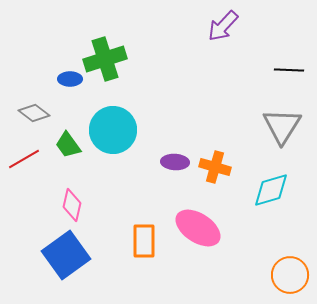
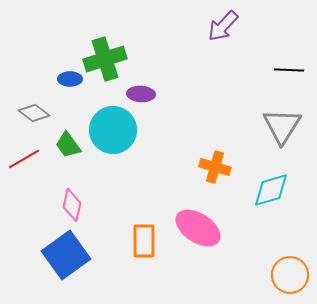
purple ellipse: moved 34 px left, 68 px up
